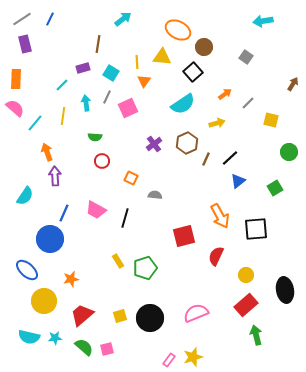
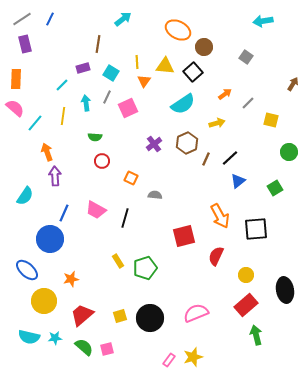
yellow triangle at (162, 57): moved 3 px right, 9 px down
